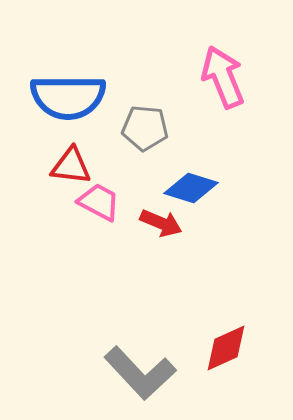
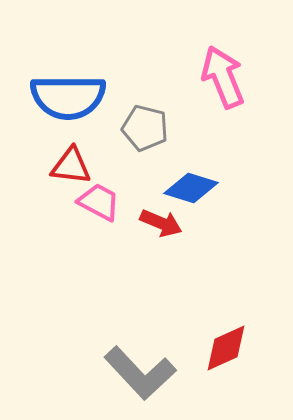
gray pentagon: rotated 9 degrees clockwise
